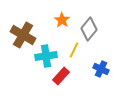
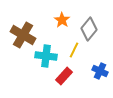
cyan cross: rotated 15 degrees clockwise
blue cross: moved 1 px left, 2 px down
red rectangle: moved 3 px right
